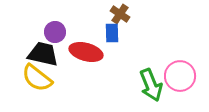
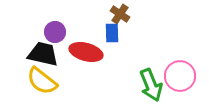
yellow semicircle: moved 5 px right, 3 px down
